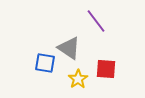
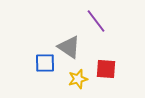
gray triangle: moved 1 px up
blue square: rotated 10 degrees counterclockwise
yellow star: rotated 18 degrees clockwise
